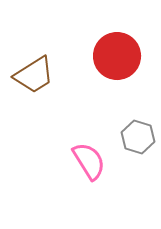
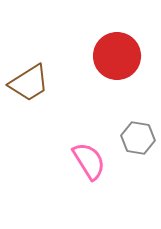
brown trapezoid: moved 5 px left, 8 px down
gray hexagon: moved 1 px down; rotated 8 degrees counterclockwise
